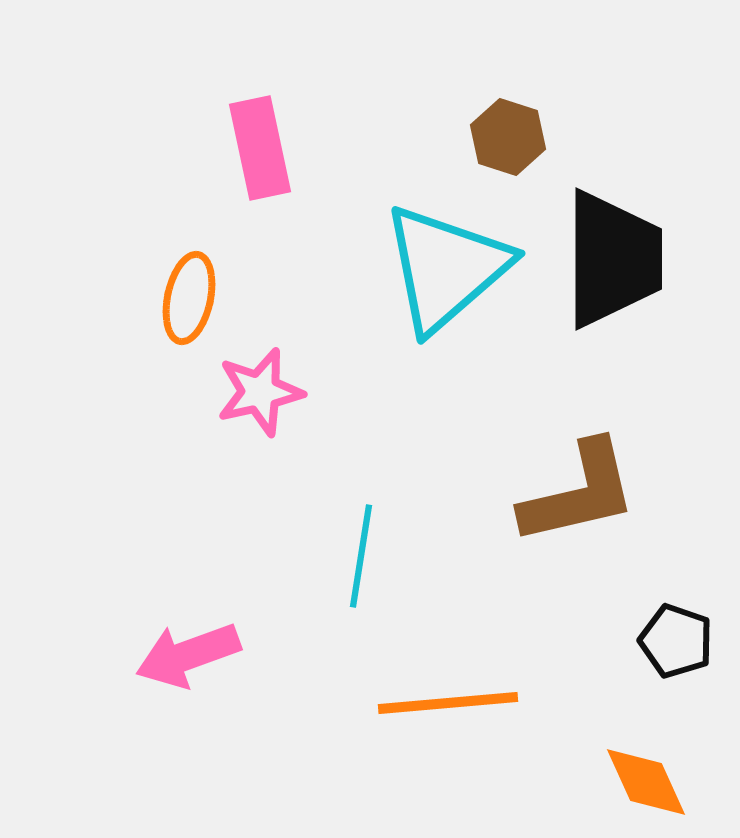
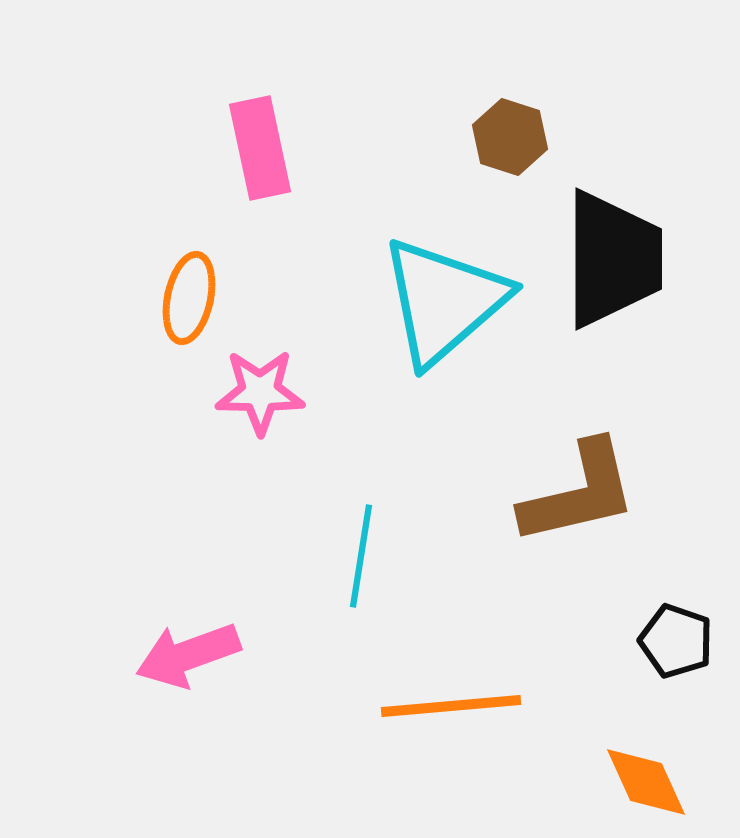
brown hexagon: moved 2 px right
cyan triangle: moved 2 px left, 33 px down
pink star: rotated 14 degrees clockwise
orange line: moved 3 px right, 3 px down
